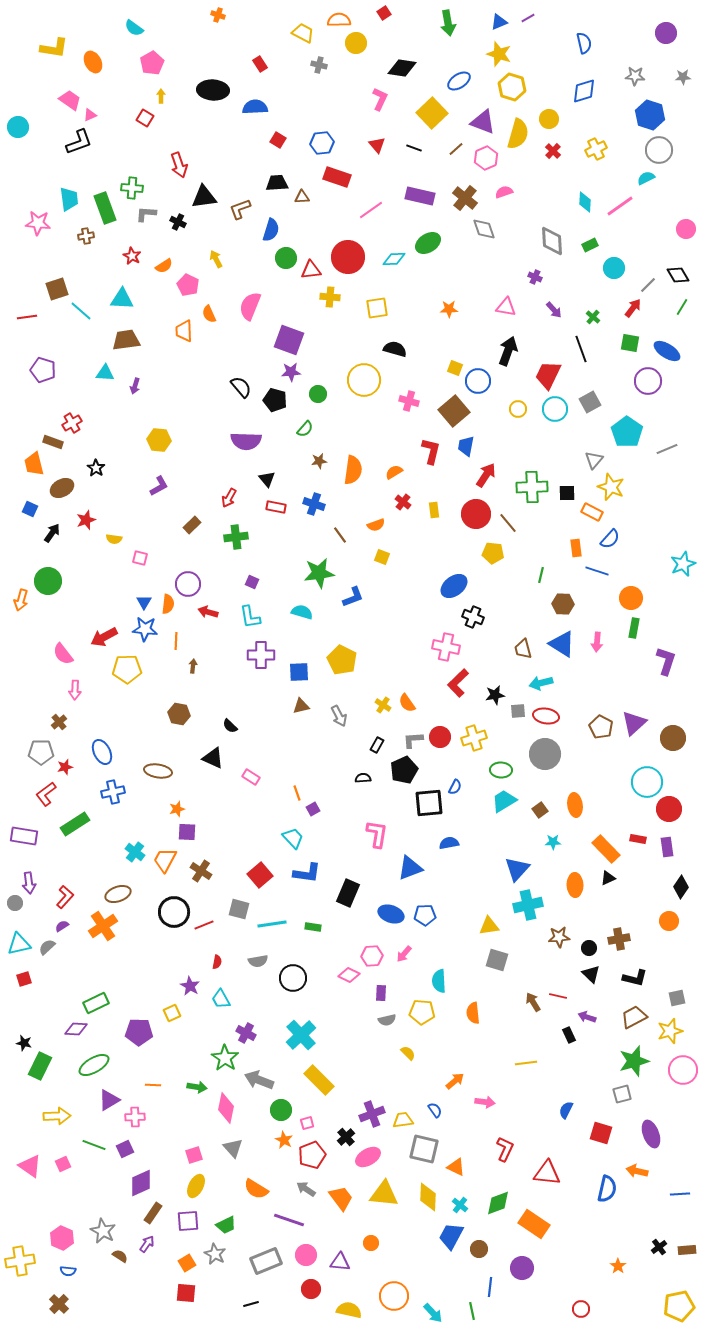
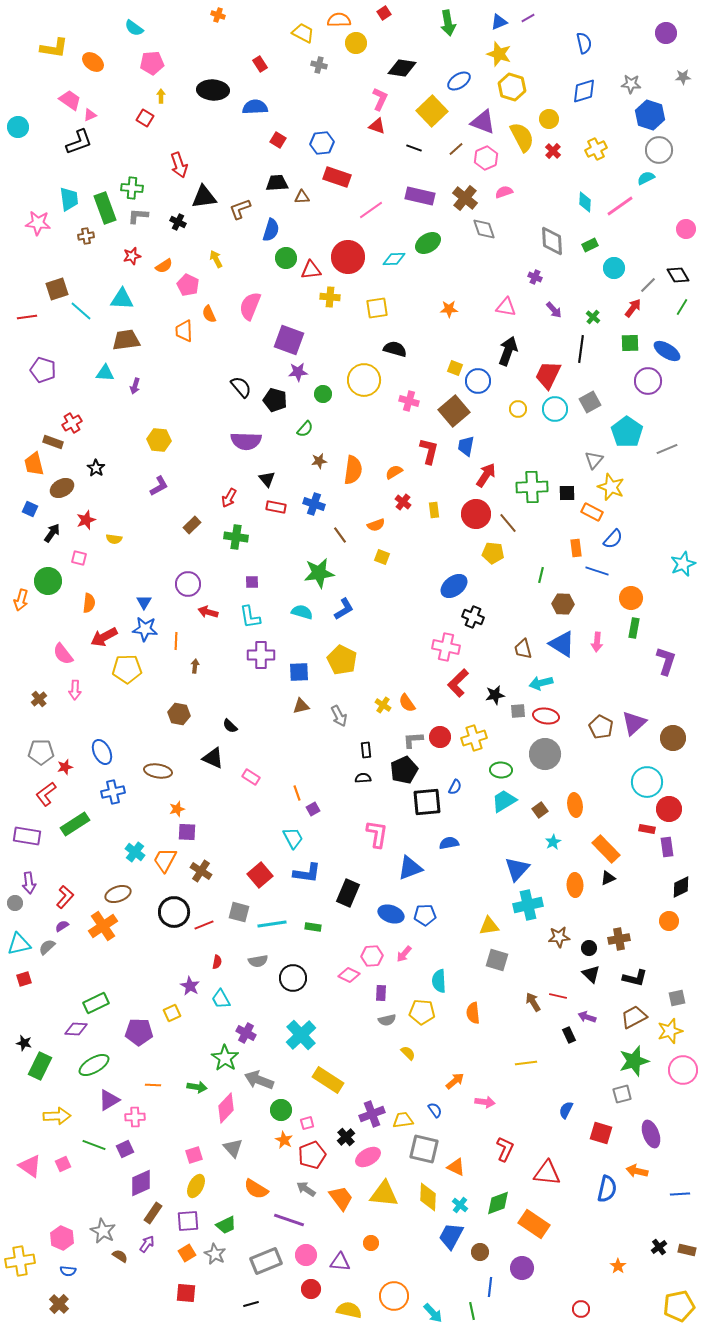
orange ellipse at (93, 62): rotated 25 degrees counterclockwise
pink pentagon at (152, 63): rotated 25 degrees clockwise
gray star at (635, 76): moved 4 px left, 8 px down
yellow square at (432, 113): moved 2 px up
yellow semicircle at (518, 134): moved 4 px right, 3 px down; rotated 44 degrees counterclockwise
red triangle at (377, 145): moved 19 px up; rotated 30 degrees counterclockwise
gray L-shape at (146, 214): moved 8 px left, 2 px down
red star at (132, 256): rotated 30 degrees clockwise
green square at (630, 343): rotated 12 degrees counterclockwise
black line at (581, 349): rotated 28 degrees clockwise
purple star at (291, 372): moved 7 px right
green circle at (318, 394): moved 5 px right
red L-shape at (431, 451): moved 2 px left
green cross at (236, 537): rotated 15 degrees clockwise
blue semicircle at (610, 539): moved 3 px right
pink square at (140, 558): moved 61 px left
purple square at (252, 582): rotated 24 degrees counterclockwise
blue L-shape at (353, 597): moved 9 px left, 12 px down; rotated 10 degrees counterclockwise
orange semicircle at (168, 604): moved 79 px left, 1 px up
brown arrow at (193, 666): moved 2 px right
brown cross at (59, 722): moved 20 px left, 23 px up
black rectangle at (377, 745): moved 11 px left, 5 px down; rotated 35 degrees counterclockwise
black square at (429, 803): moved 2 px left, 1 px up
purple rectangle at (24, 836): moved 3 px right
cyan trapezoid at (293, 838): rotated 15 degrees clockwise
red rectangle at (638, 839): moved 9 px right, 10 px up
cyan star at (553, 842): rotated 28 degrees counterclockwise
black diamond at (681, 887): rotated 30 degrees clockwise
gray square at (239, 909): moved 3 px down
yellow rectangle at (319, 1080): moved 9 px right; rotated 12 degrees counterclockwise
pink diamond at (226, 1108): rotated 32 degrees clockwise
brown circle at (479, 1249): moved 1 px right, 3 px down
brown rectangle at (687, 1250): rotated 18 degrees clockwise
orange square at (187, 1263): moved 10 px up
